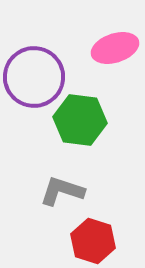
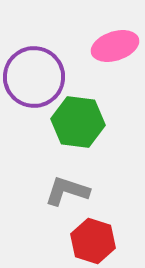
pink ellipse: moved 2 px up
green hexagon: moved 2 px left, 2 px down
gray L-shape: moved 5 px right
